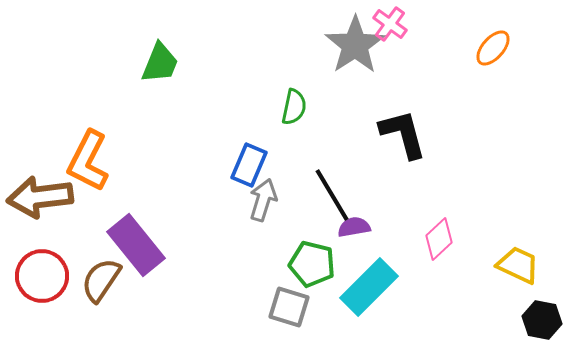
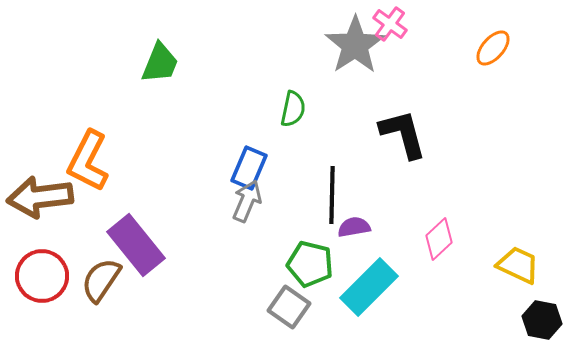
green semicircle: moved 1 px left, 2 px down
blue rectangle: moved 3 px down
black line: rotated 32 degrees clockwise
gray arrow: moved 16 px left, 1 px down; rotated 6 degrees clockwise
green pentagon: moved 2 px left
gray square: rotated 18 degrees clockwise
